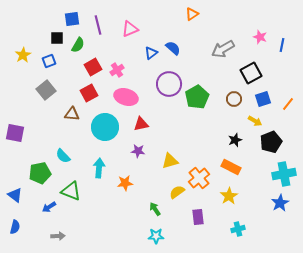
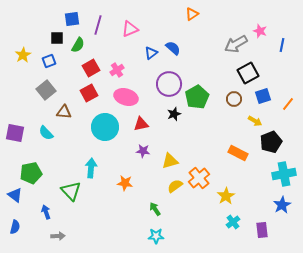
purple line at (98, 25): rotated 30 degrees clockwise
pink star at (260, 37): moved 6 px up
gray arrow at (223, 49): moved 13 px right, 5 px up
red square at (93, 67): moved 2 px left, 1 px down
black square at (251, 73): moved 3 px left
blue square at (263, 99): moved 3 px up
brown triangle at (72, 114): moved 8 px left, 2 px up
black star at (235, 140): moved 61 px left, 26 px up
purple star at (138, 151): moved 5 px right
cyan semicircle at (63, 156): moved 17 px left, 23 px up
orange rectangle at (231, 167): moved 7 px right, 14 px up
cyan arrow at (99, 168): moved 8 px left
green pentagon at (40, 173): moved 9 px left
orange star at (125, 183): rotated 14 degrees clockwise
green triangle at (71, 191): rotated 25 degrees clockwise
yellow semicircle at (177, 192): moved 2 px left, 6 px up
yellow star at (229, 196): moved 3 px left
blue star at (280, 203): moved 2 px right, 2 px down
blue arrow at (49, 207): moved 3 px left, 5 px down; rotated 104 degrees clockwise
purple rectangle at (198, 217): moved 64 px right, 13 px down
cyan cross at (238, 229): moved 5 px left, 7 px up; rotated 24 degrees counterclockwise
